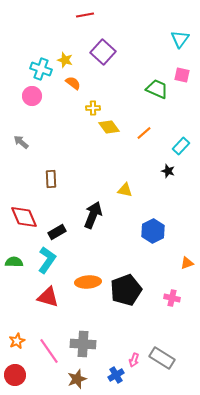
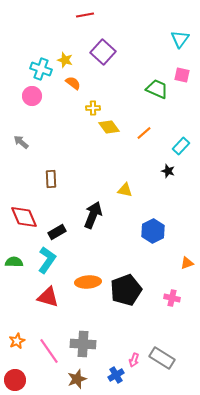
red circle: moved 5 px down
